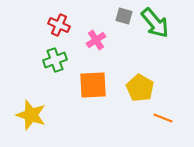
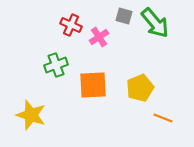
red cross: moved 12 px right
pink cross: moved 3 px right, 3 px up
green cross: moved 1 px right, 5 px down
yellow pentagon: rotated 20 degrees clockwise
